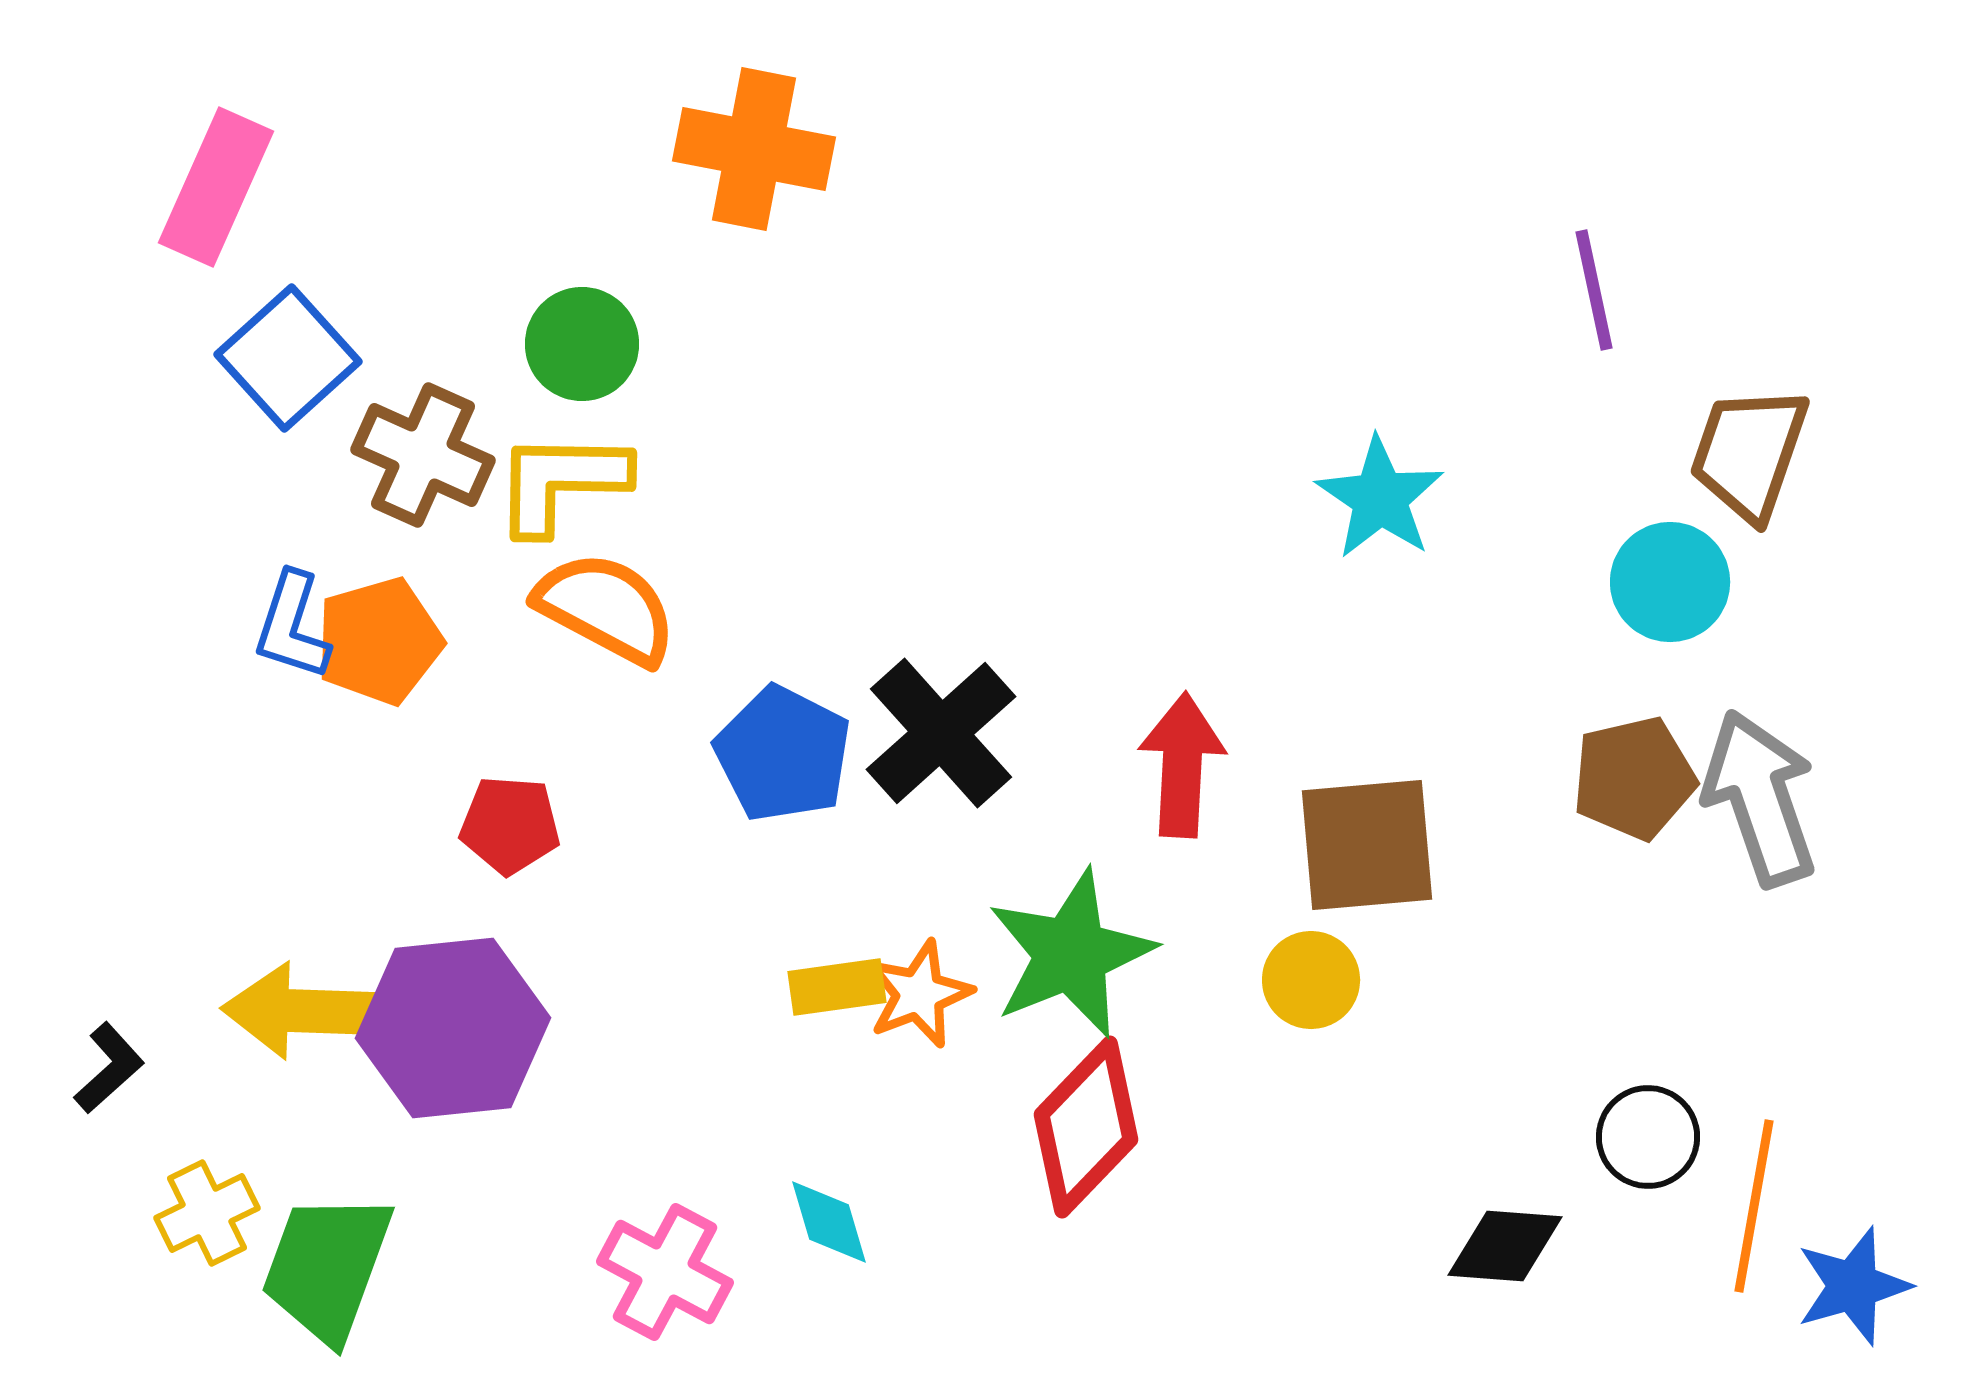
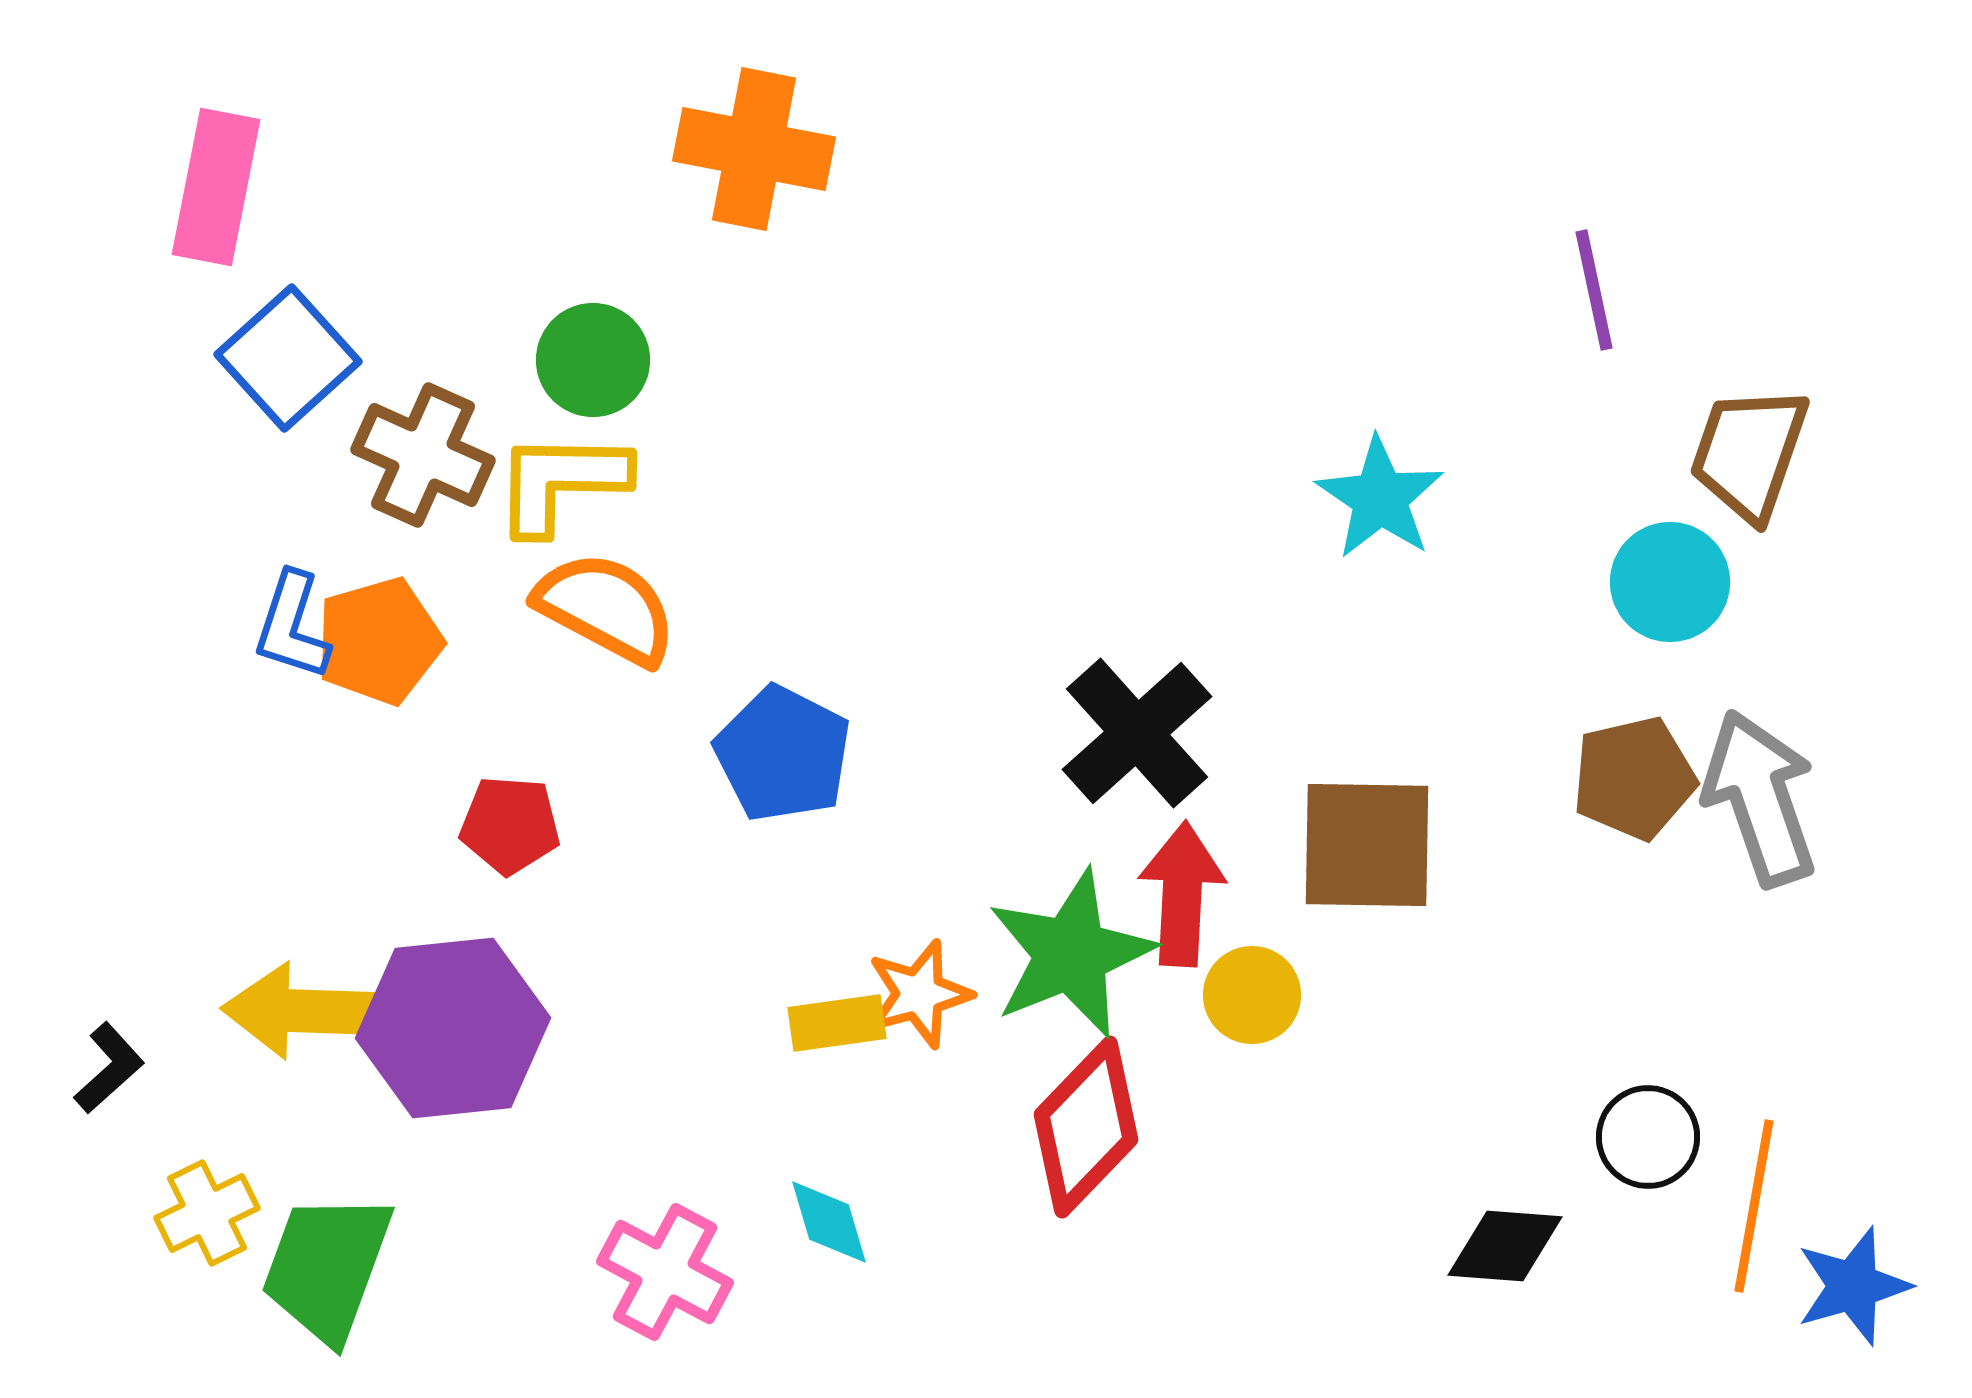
pink rectangle: rotated 13 degrees counterclockwise
green circle: moved 11 px right, 16 px down
black cross: moved 196 px right
red arrow: moved 129 px down
brown square: rotated 6 degrees clockwise
yellow circle: moved 59 px left, 15 px down
yellow rectangle: moved 36 px down
orange star: rotated 6 degrees clockwise
